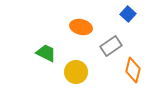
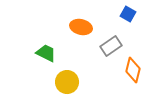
blue square: rotated 14 degrees counterclockwise
yellow circle: moved 9 px left, 10 px down
